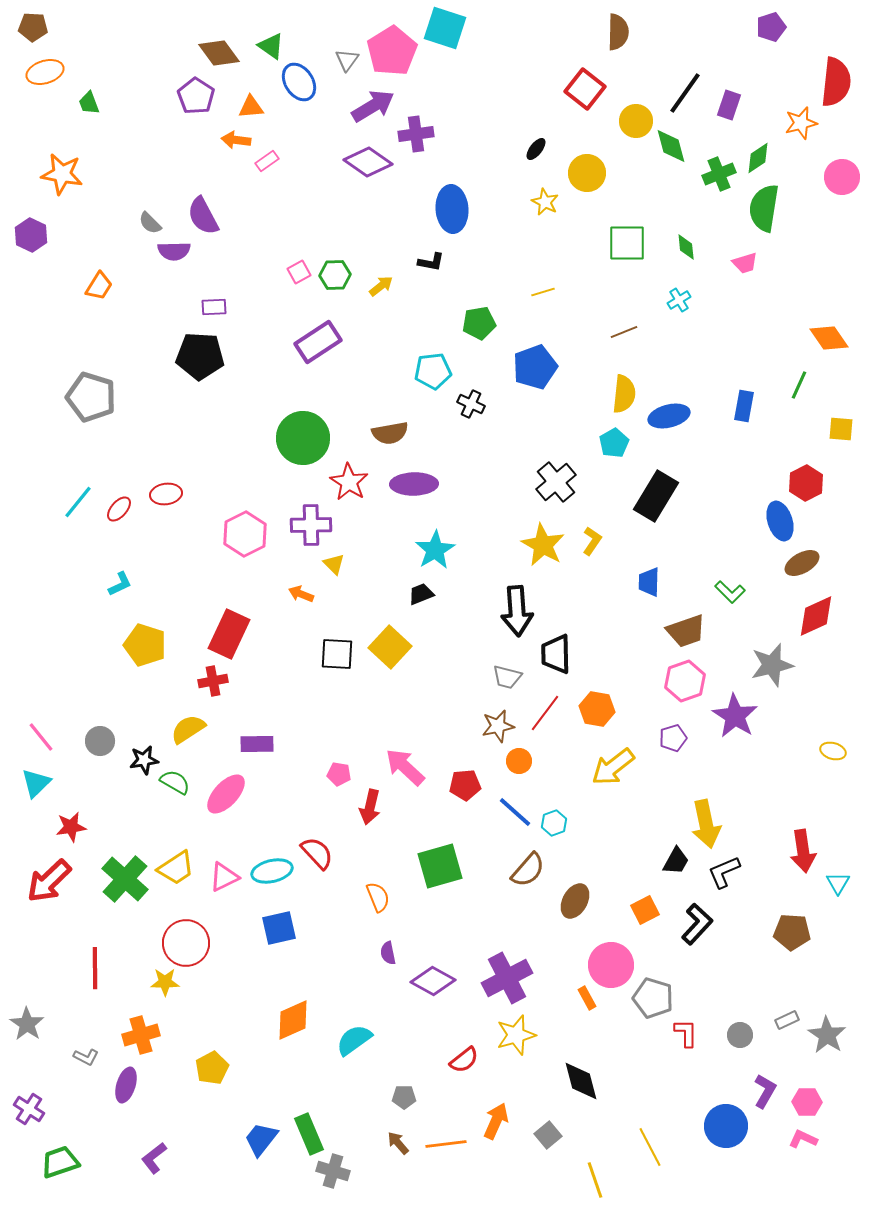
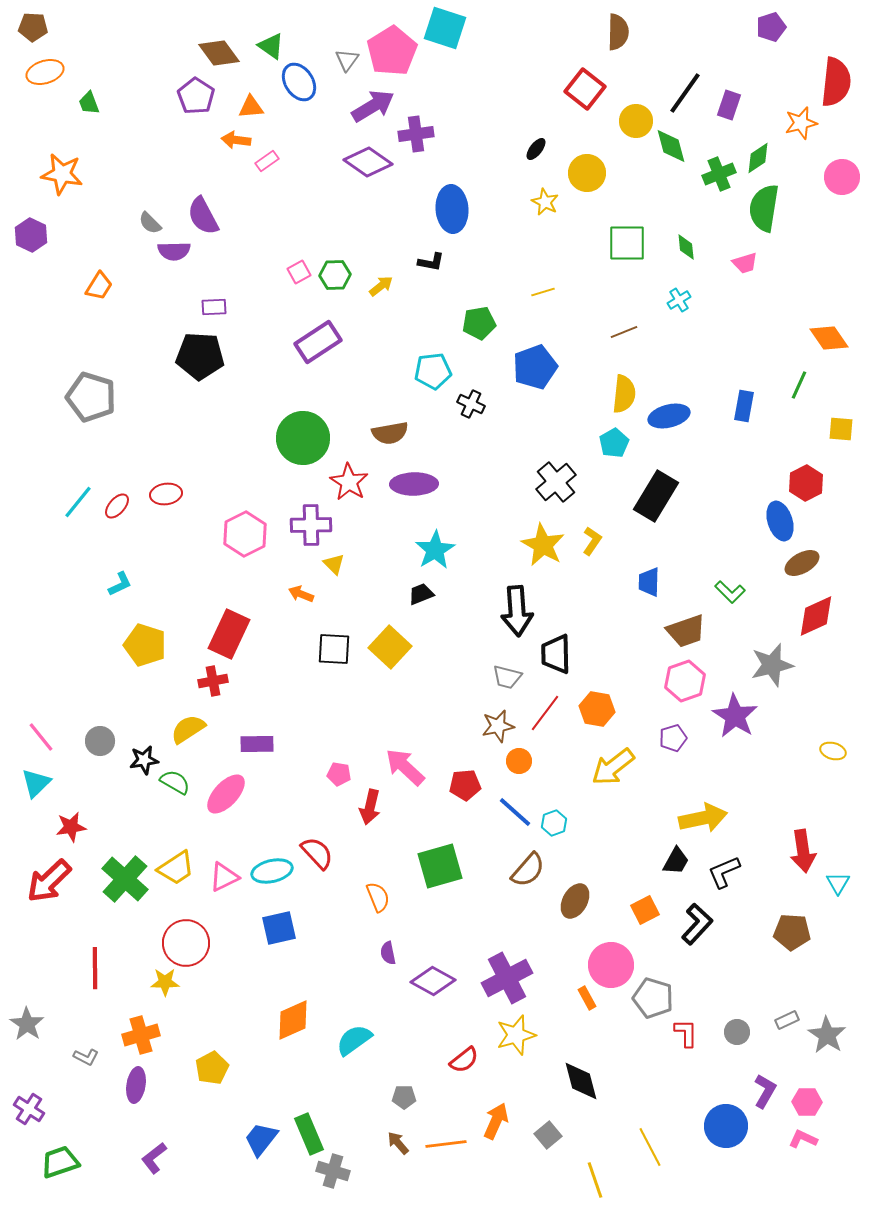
red ellipse at (119, 509): moved 2 px left, 3 px up
black square at (337, 654): moved 3 px left, 5 px up
yellow arrow at (706, 824): moved 3 px left, 6 px up; rotated 90 degrees counterclockwise
gray circle at (740, 1035): moved 3 px left, 3 px up
purple ellipse at (126, 1085): moved 10 px right; rotated 8 degrees counterclockwise
